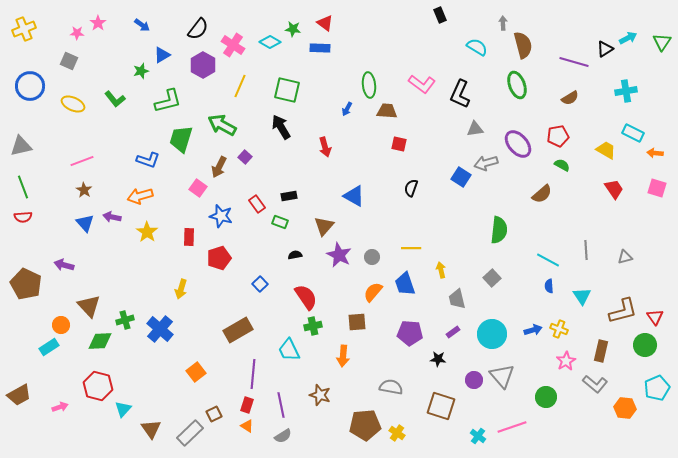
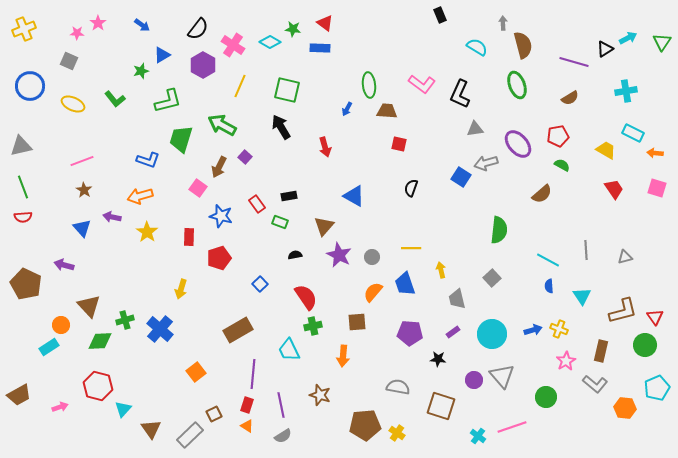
blue triangle at (85, 223): moved 3 px left, 5 px down
gray semicircle at (391, 387): moved 7 px right
gray rectangle at (190, 433): moved 2 px down
